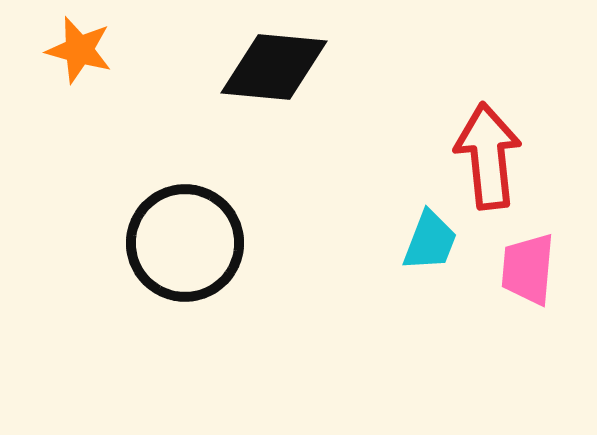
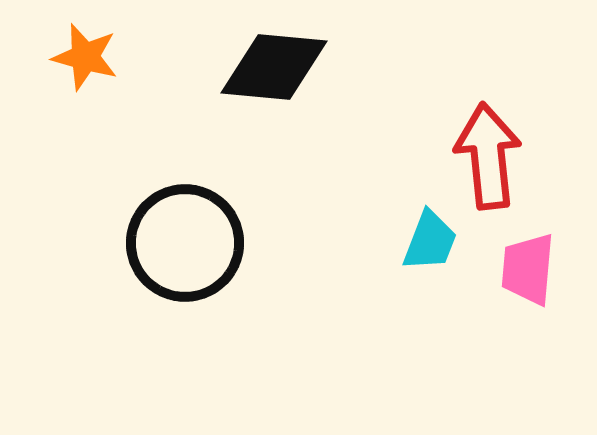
orange star: moved 6 px right, 7 px down
